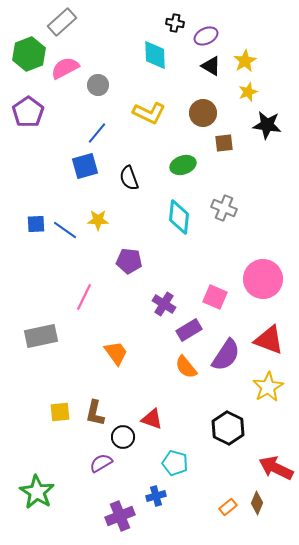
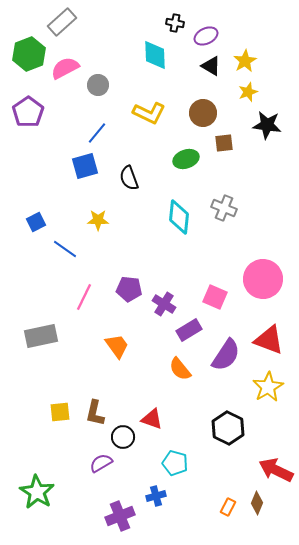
green ellipse at (183, 165): moved 3 px right, 6 px up
blue square at (36, 224): moved 2 px up; rotated 24 degrees counterclockwise
blue line at (65, 230): moved 19 px down
purple pentagon at (129, 261): moved 28 px down
orange trapezoid at (116, 353): moved 1 px right, 7 px up
orange semicircle at (186, 367): moved 6 px left, 2 px down
red arrow at (276, 468): moved 2 px down
orange rectangle at (228, 507): rotated 24 degrees counterclockwise
